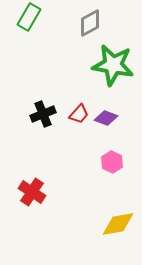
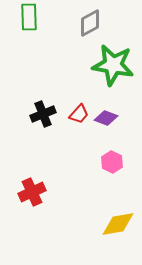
green rectangle: rotated 32 degrees counterclockwise
red cross: rotated 32 degrees clockwise
